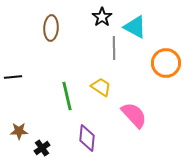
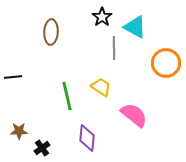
brown ellipse: moved 4 px down
pink semicircle: rotated 8 degrees counterclockwise
